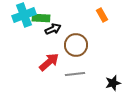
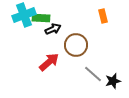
orange rectangle: moved 1 px right, 1 px down; rotated 16 degrees clockwise
gray line: moved 18 px right; rotated 48 degrees clockwise
black star: moved 2 px up
